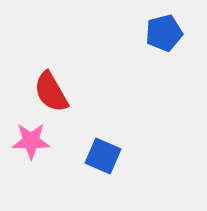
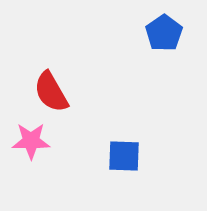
blue pentagon: rotated 21 degrees counterclockwise
blue square: moved 21 px right; rotated 21 degrees counterclockwise
